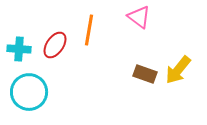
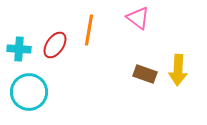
pink triangle: moved 1 px left, 1 px down
yellow arrow: rotated 36 degrees counterclockwise
